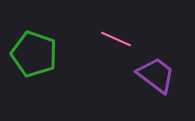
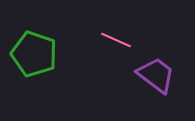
pink line: moved 1 px down
